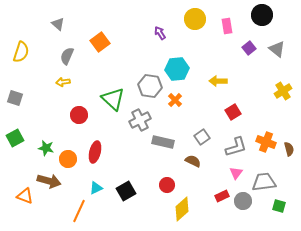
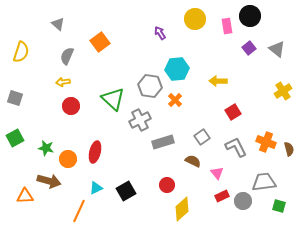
black circle at (262, 15): moved 12 px left, 1 px down
red circle at (79, 115): moved 8 px left, 9 px up
gray rectangle at (163, 142): rotated 30 degrees counterclockwise
gray L-shape at (236, 147): rotated 100 degrees counterclockwise
pink triangle at (236, 173): moved 19 px left; rotated 16 degrees counterclockwise
orange triangle at (25, 196): rotated 24 degrees counterclockwise
